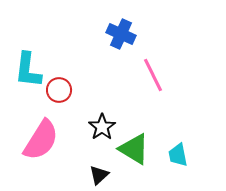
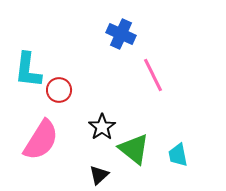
green triangle: rotated 8 degrees clockwise
